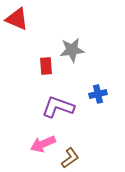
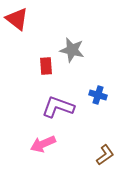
red triangle: rotated 15 degrees clockwise
gray star: rotated 20 degrees clockwise
blue cross: moved 1 px down; rotated 30 degrees clockwise
brown L-shape: moved 35 px right, 3 px up
